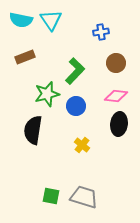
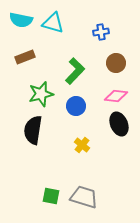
cyan triangle: moved 2 px right, 3 px down; rotated 40 degrees counterclockwise
green star: moved 6 px left
black ellipse: rotated 30 degrees counterclockwise
